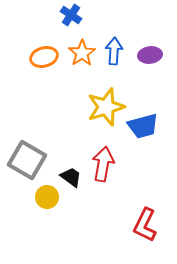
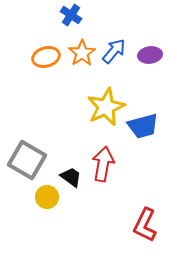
blue arrow: rotated 36 degrees clockwise
orange ellipse: moved 2 px right
yellow star: rotated 6 degrees counterclockwise
